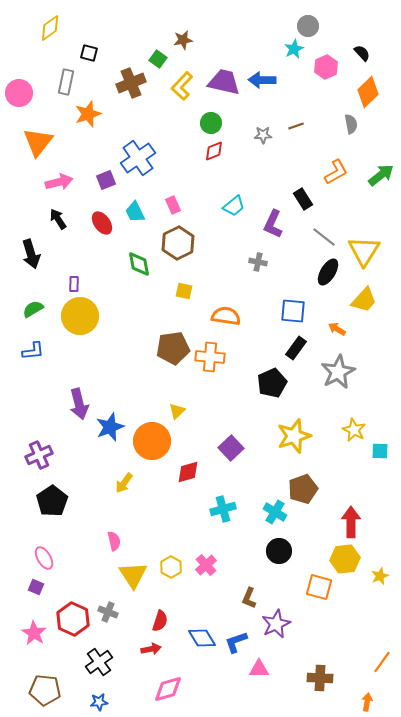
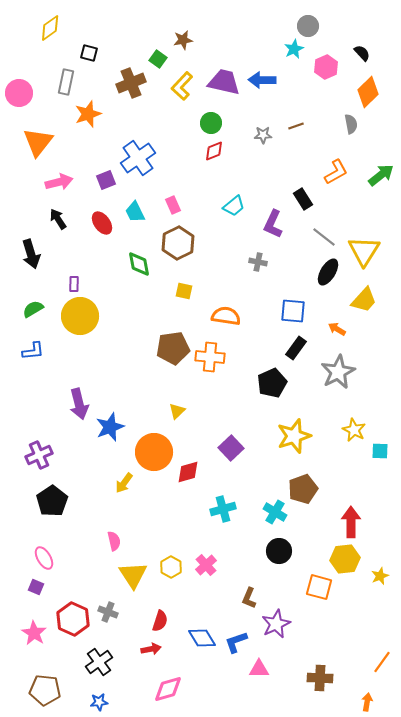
orange circle at (152, 441): moved 2 px right, 11 px down
